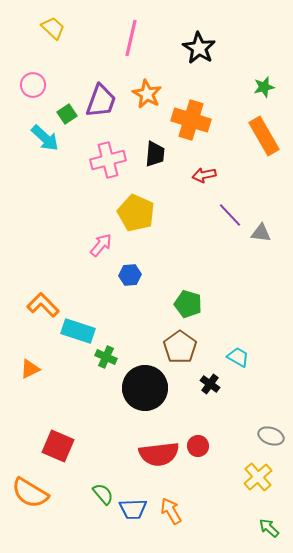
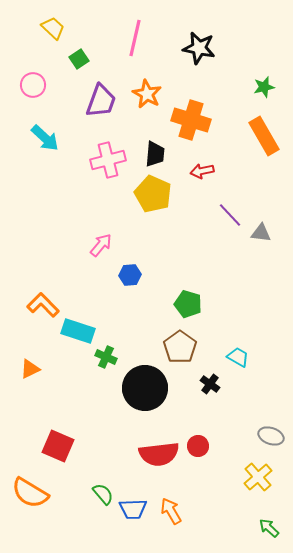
pink line: moved 4 px right
black star: rotated 20 degrees counterclockwise
green square: moved 12 px right, 55 px up
red arrow: moved 2 px left, 4 px up
yellow pentagon: moved 17 px right, 19 px up
